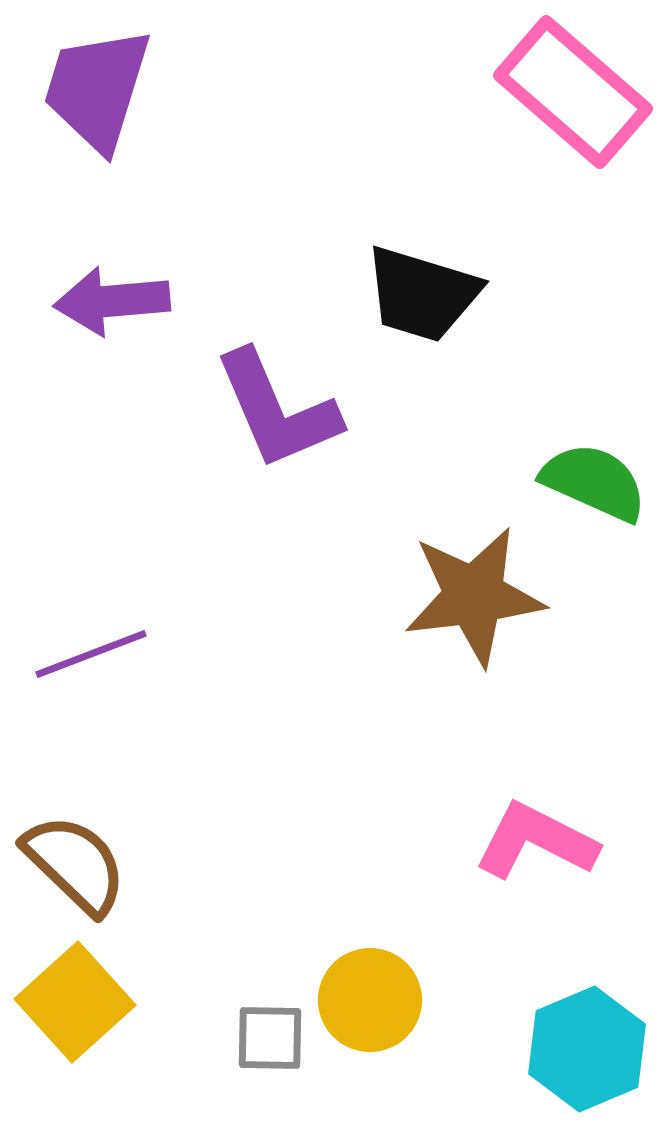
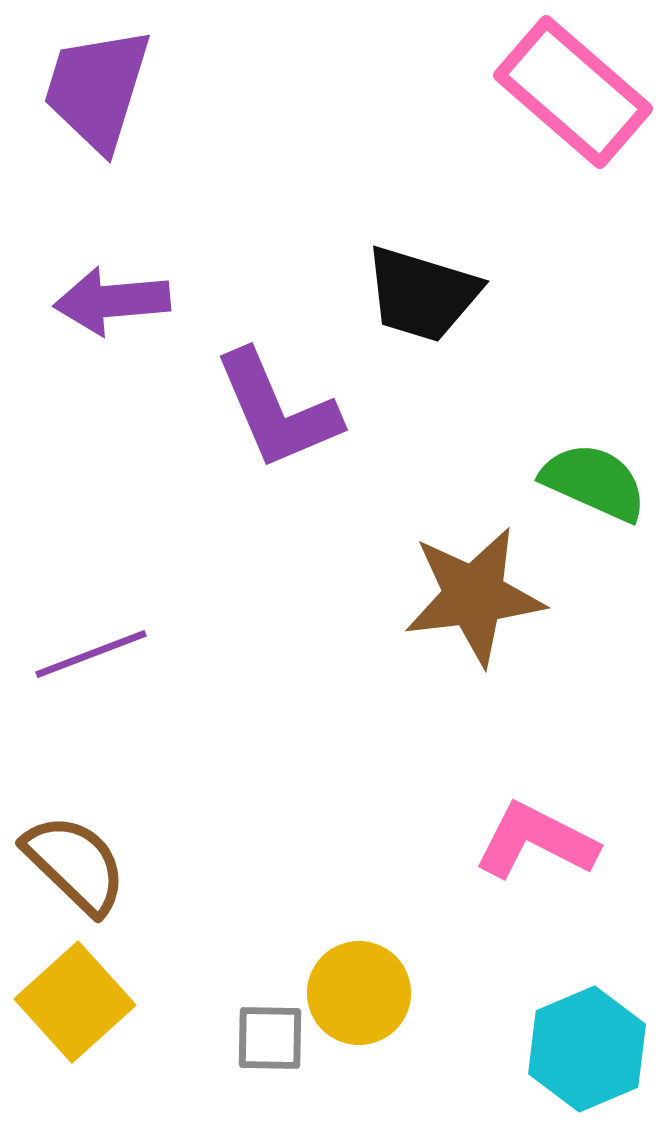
yellow circle: moved 11 px left, 7 px up
